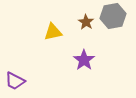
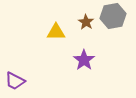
yellow triangle: moved 3 px right; rotated 12 degrees clockwise
